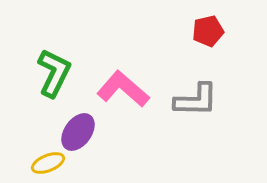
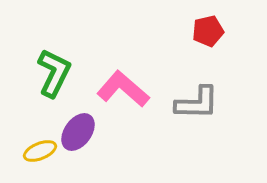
gray L-shape: moved 1 px right, 3 px down
yellow ellipse: moved 8 px left, 12 px up
